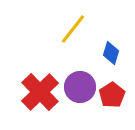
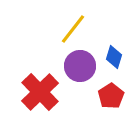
blue diamond: moved 3 px right, 4 px down
purple circle: moved 21 px up
red pentagon: moved 1 px left, 1 px down
